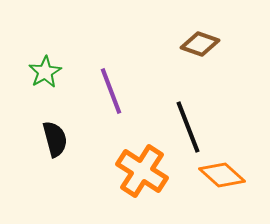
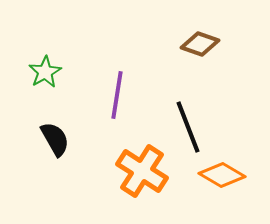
purple line: moved 6 px right, 4 px down; rotated 30 degrees clockwise
black semicircle: rotated 15 degrees counterclockwise
orange diamond: rotated 12 degrees counterclockwise
